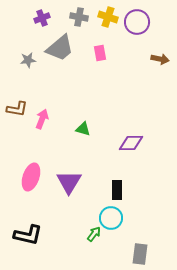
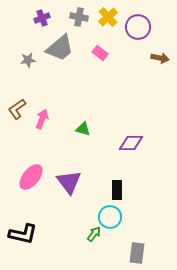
yellow cross: rotated 30 degrees clockwise
purple circle: moved 1 px right, 5 px down
pink rectangle: rotated 42 degrees counterclockwise
brown arrow: moved 1 px up
brown L-shape: rotated 135 degrees clockwise
pink ellipse: rotated 20 degrees clockwise
purple triangle: rotated 8 degrees counterclockwise
cyan circle: moved 1 px left, 1 px up
black L-shape: moved 5 px left, 1 px up
gray rectangle: moved 3 px left, 1 px up
